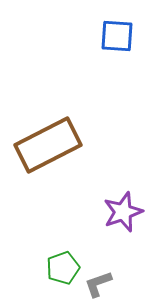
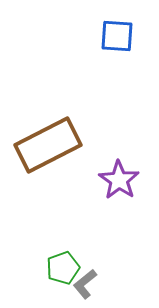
purple star: moved 4 px left, 32 px up; rotated 18 degrees counterclockwise
gray L-shape: moved 13 px left; rotated 20 degrees counterclockwise
